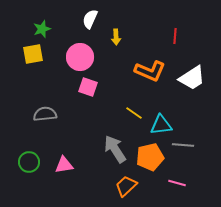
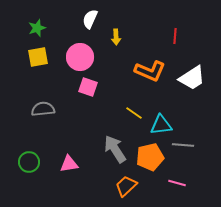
green star: moved 5 px left, 1 px up
yellow square: moved 5 px right, 3 px down
gray semicircle: moved 2 px left, 5 px up
pink triangle: moved 5 px right, 1 px up
